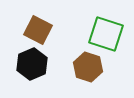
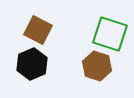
green square: moved 4 px right
brown hexagon: moved 9 px right, 1 px up
